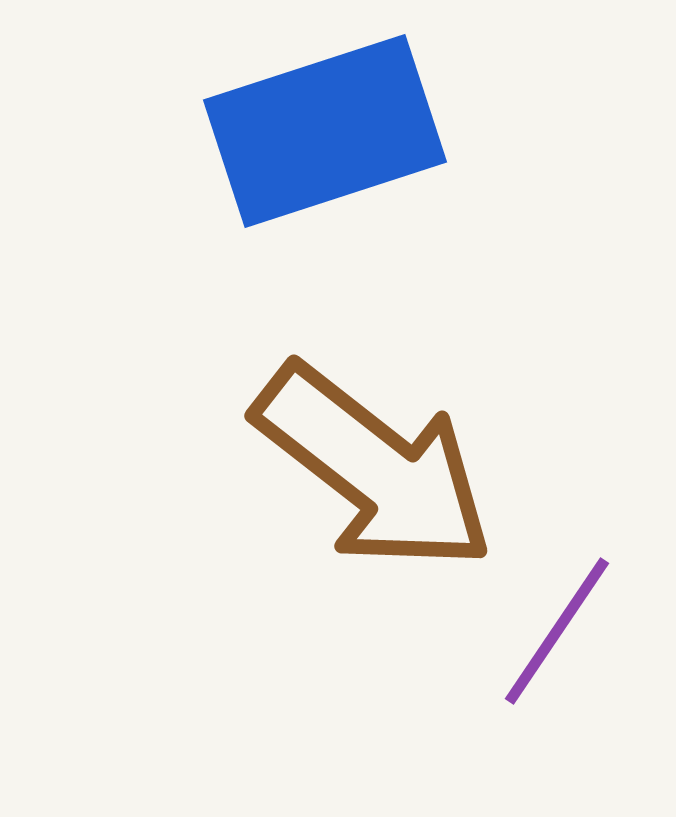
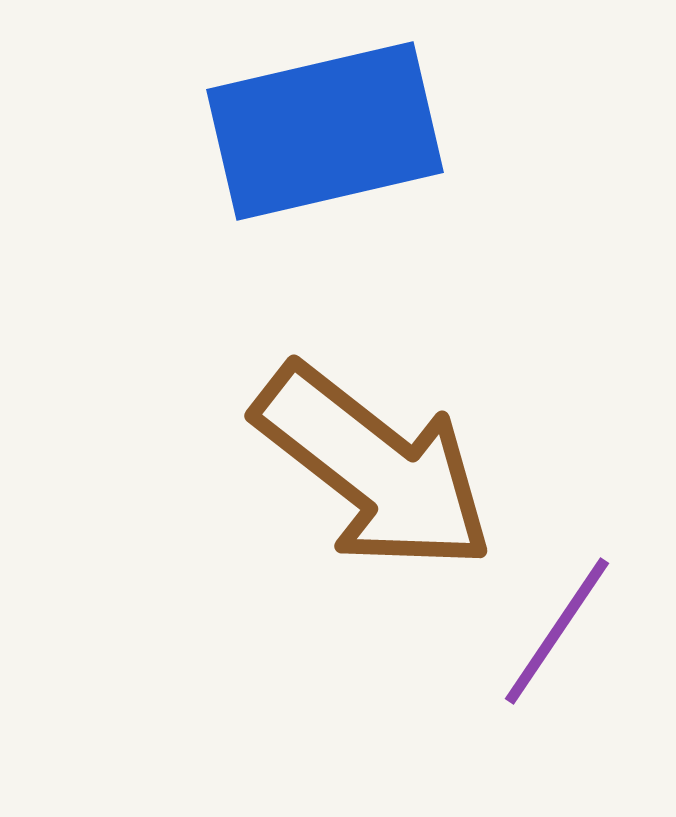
blue rectangle: rotated 5 degrees clockwise
